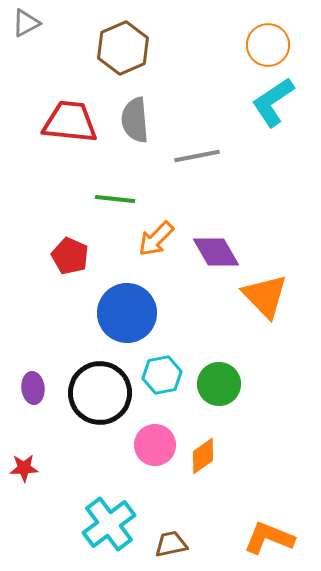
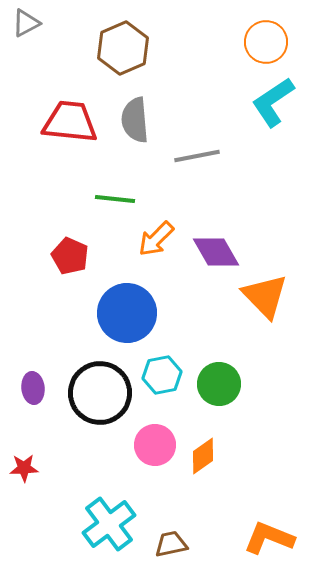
orange circle: moved 2 px left, 3 px up
